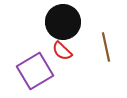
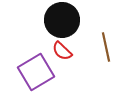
black circle: moved 1 px left, 2 px up
purple square: moved 1 px right, 1 px down
